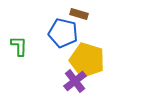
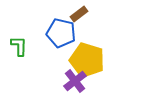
brown rectangle: rotated 54 degrees counterclockwise
blue pentagon: moved 2 px left
